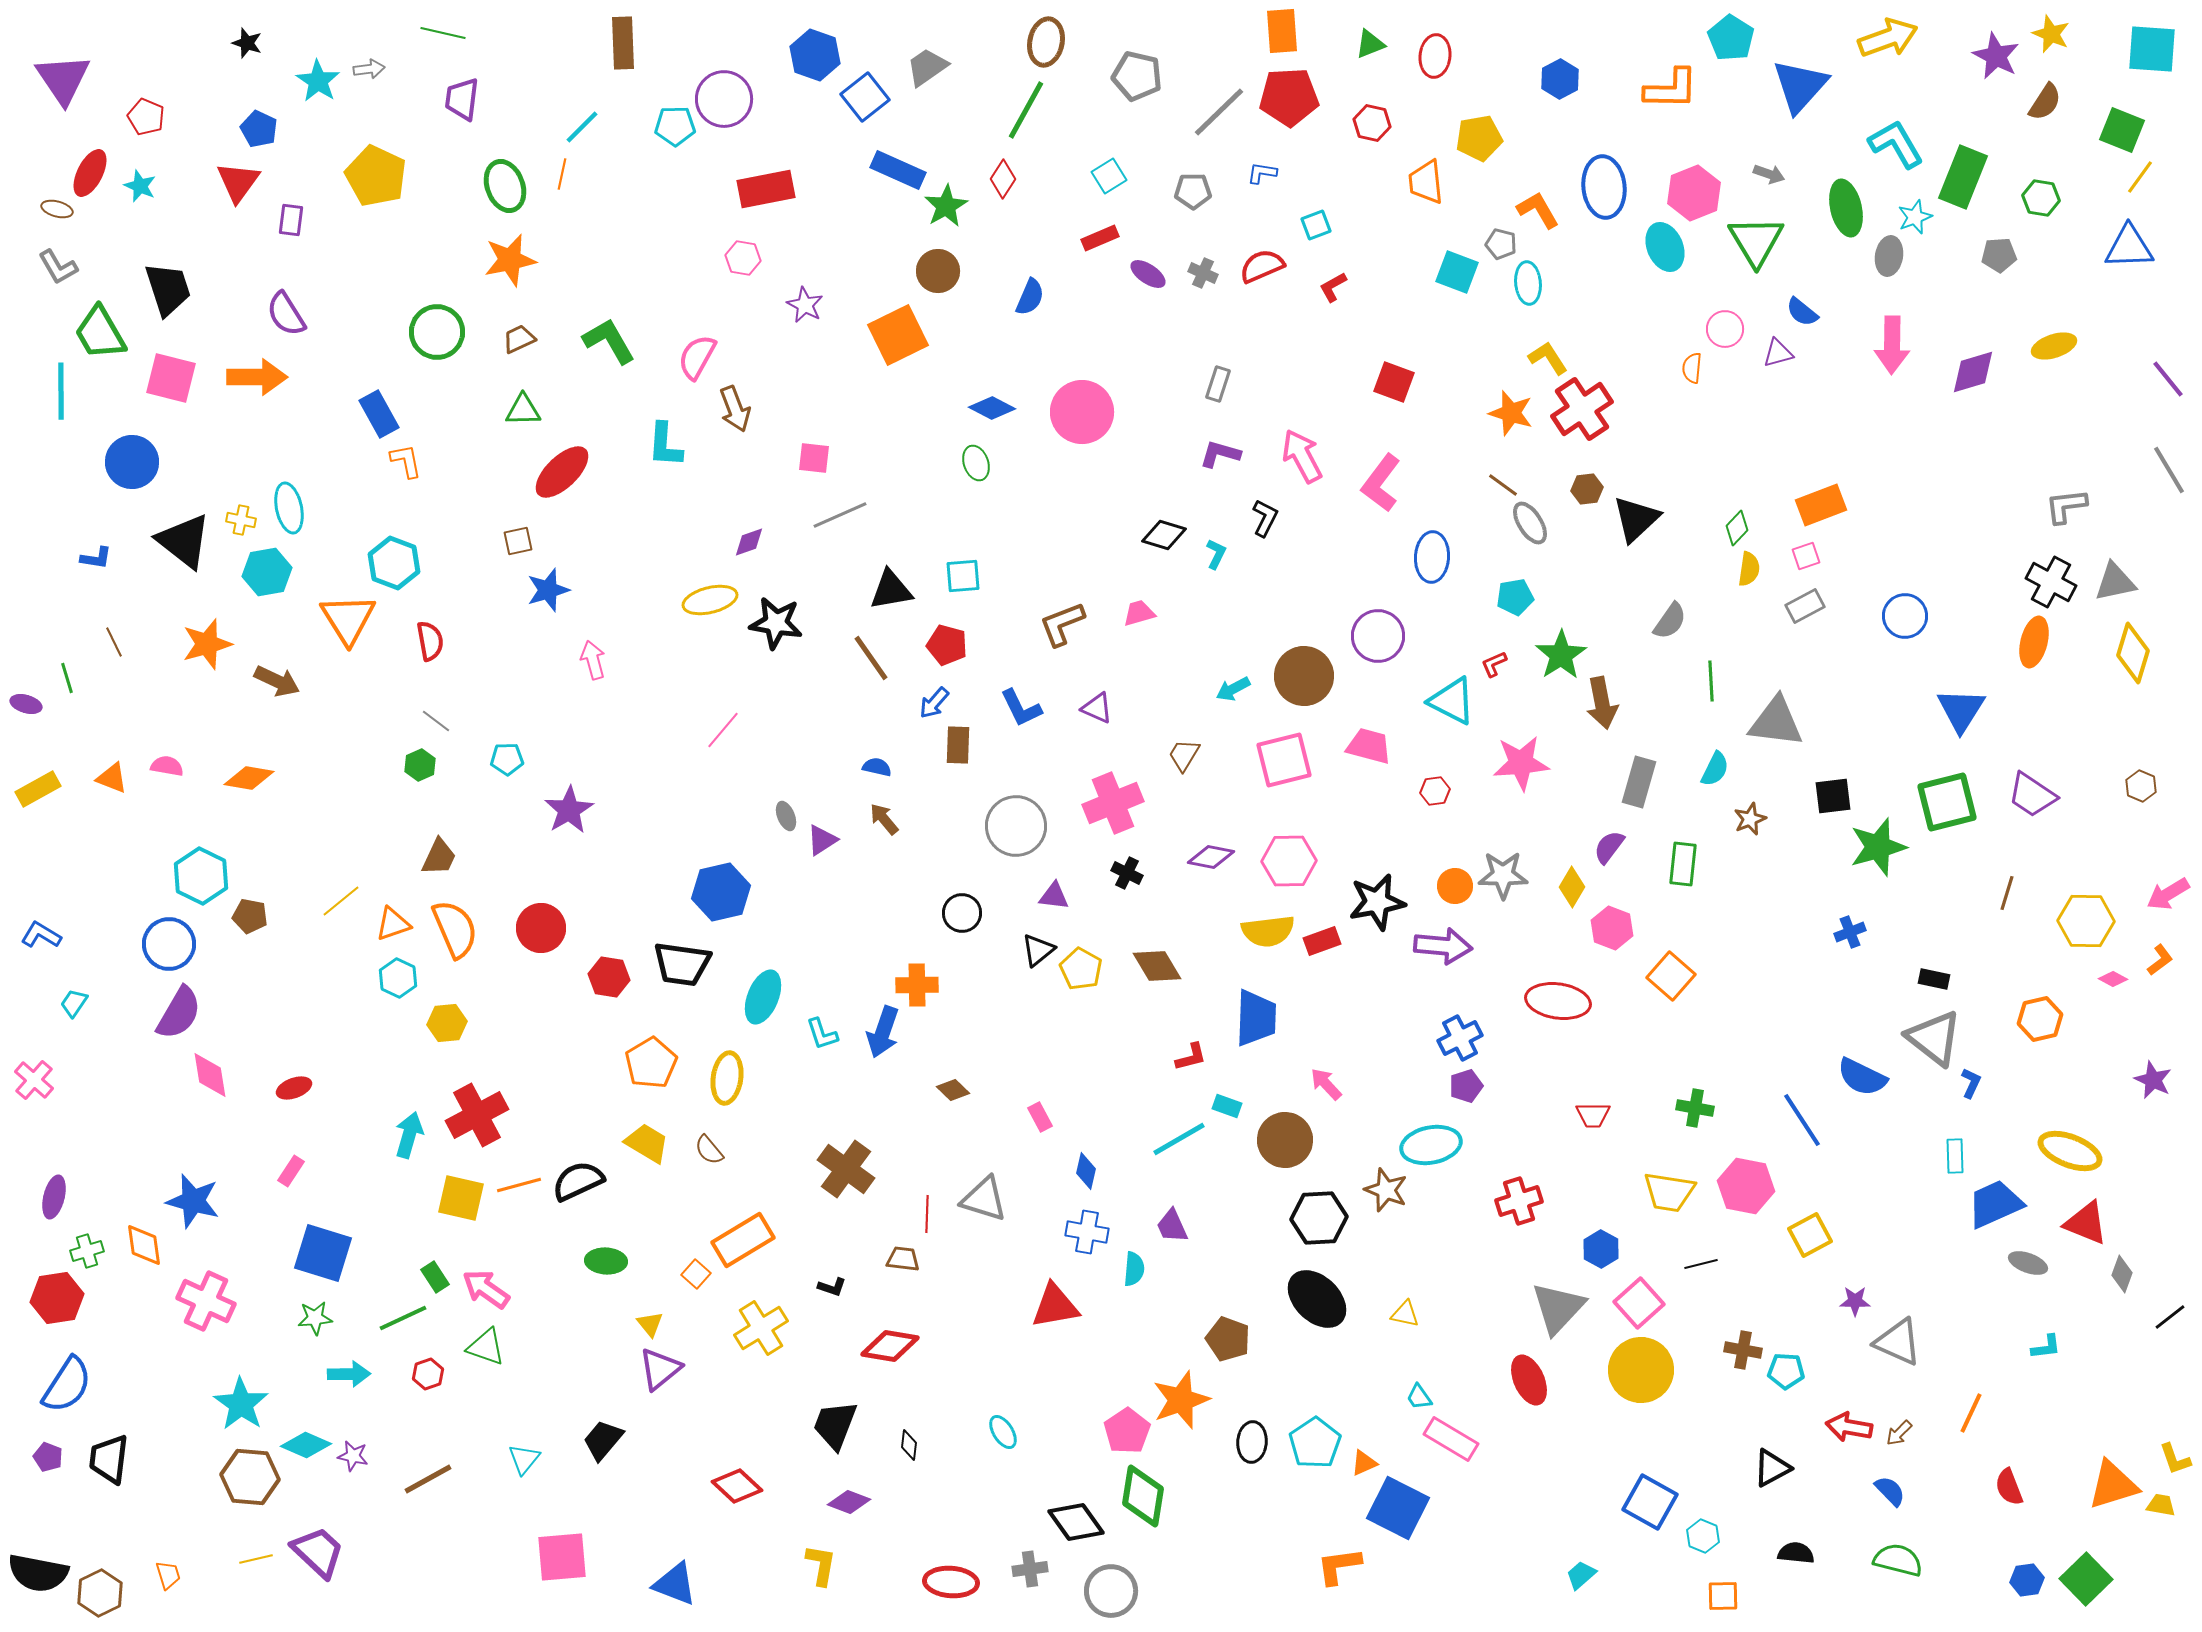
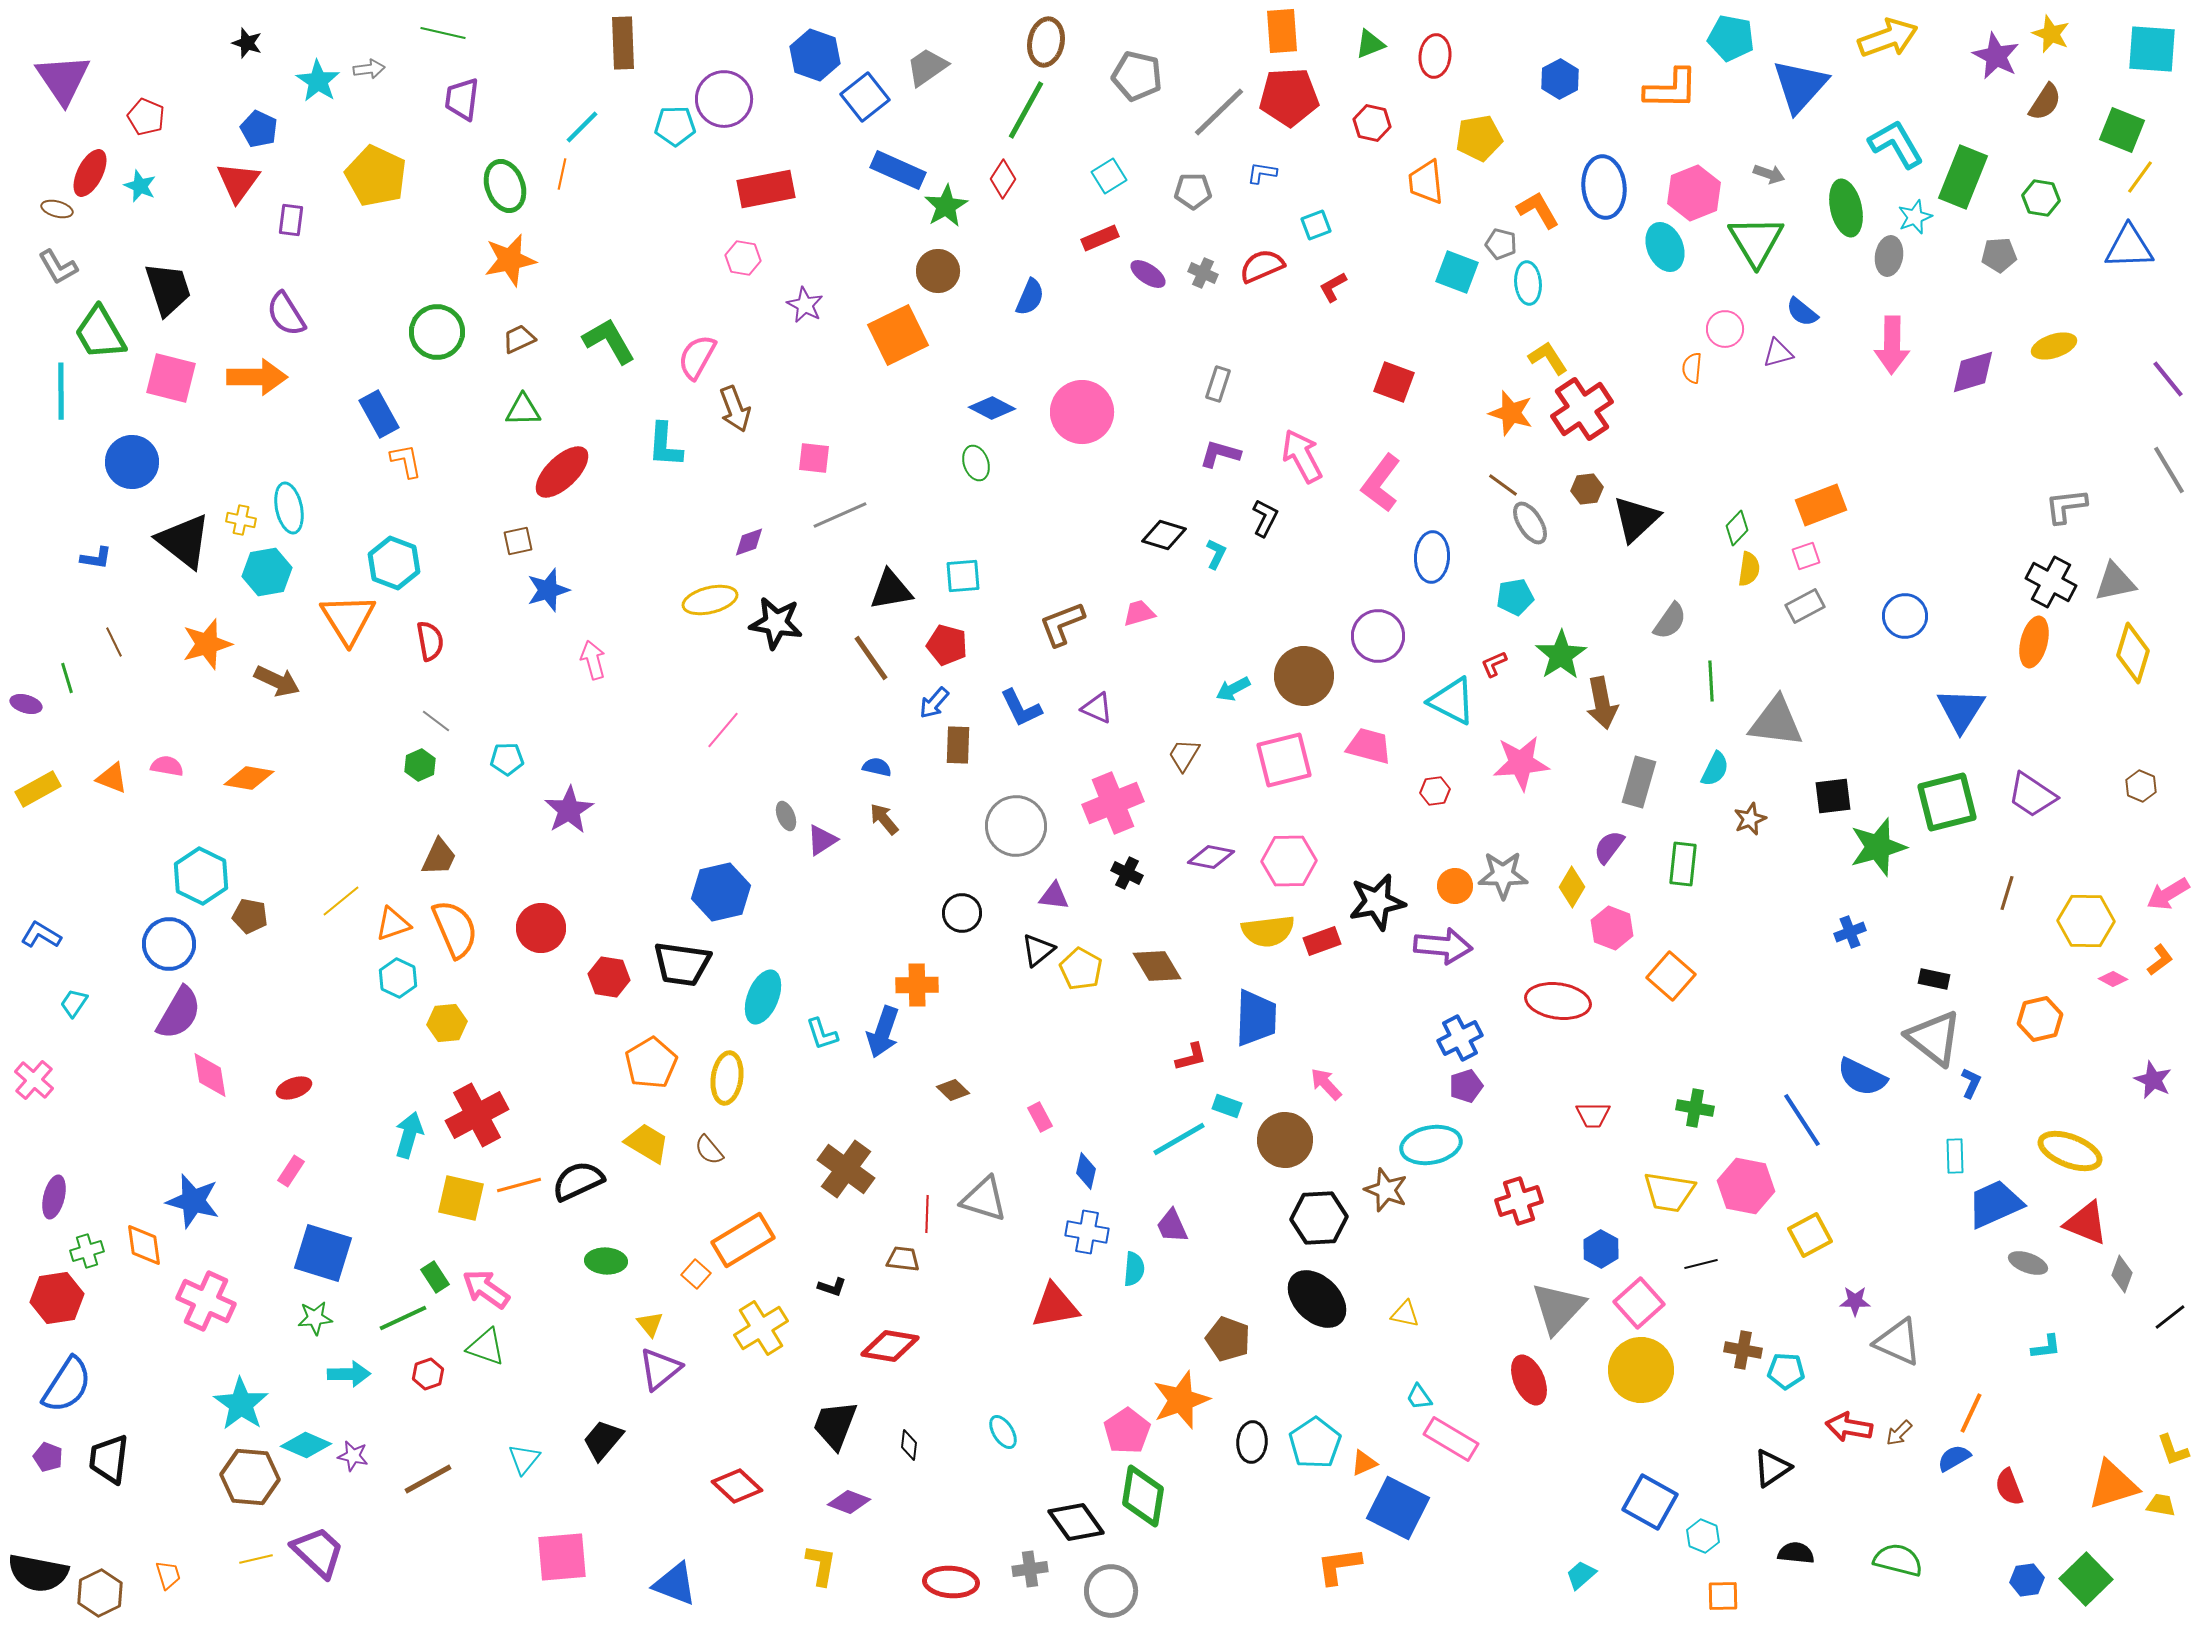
cyan pentagon at (1731, 38): rotated 21 degrees counterclockwise
yellow L-shape at (2175, 1459): moved 2 px left, 9 px up
black triangle at (1772, 1468): rotated 6 degrees counterclockwise
blue semicircle at (1890, 1491): moved 64 px right, 33 px up; rotated 76 degrees counterclockwise
